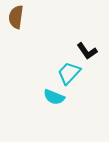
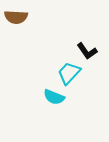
brown semicircle: rotated 95 degrees counterclockwise
